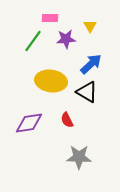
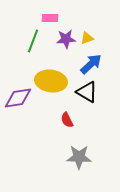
yellow triangle: moved 3 px left, 12 px down; rotated 40 degrees clockwise
green line: rotated 15 degrees counterclockwise
purple diamond: moved 11 px left, 25 px up
